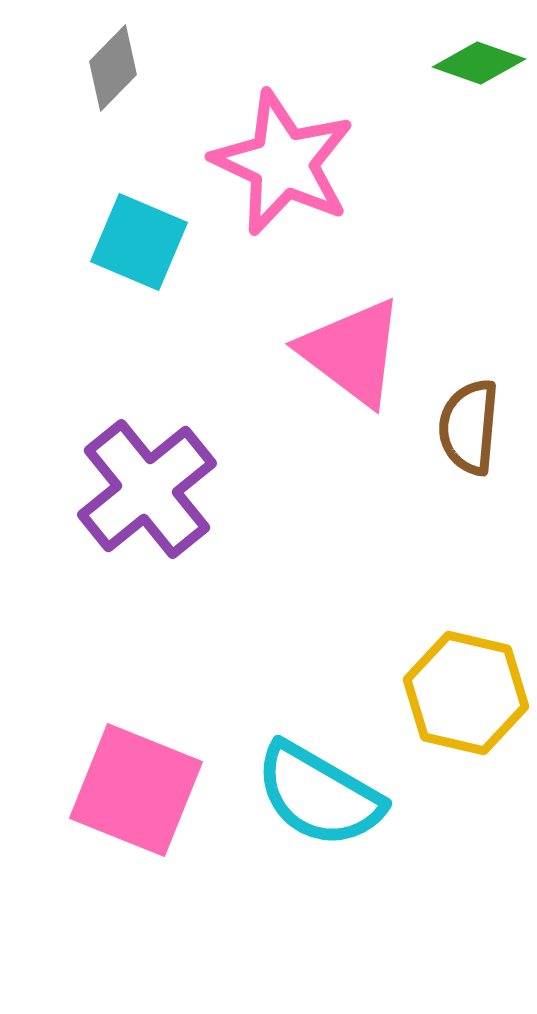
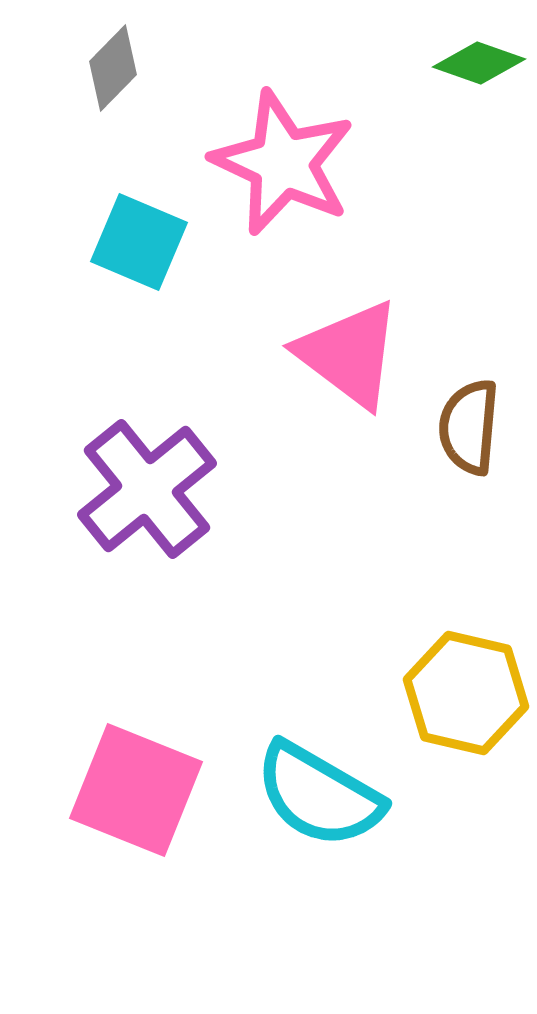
pink triangle: moved 3 px left, 2 px down
